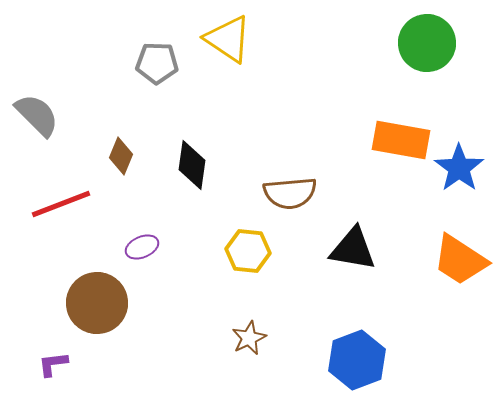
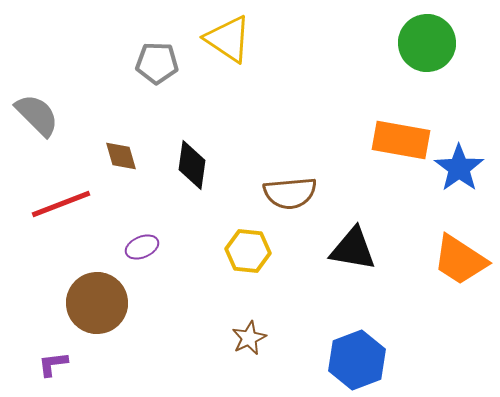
brown diamond: rotated 39 degrees counterclockwise
